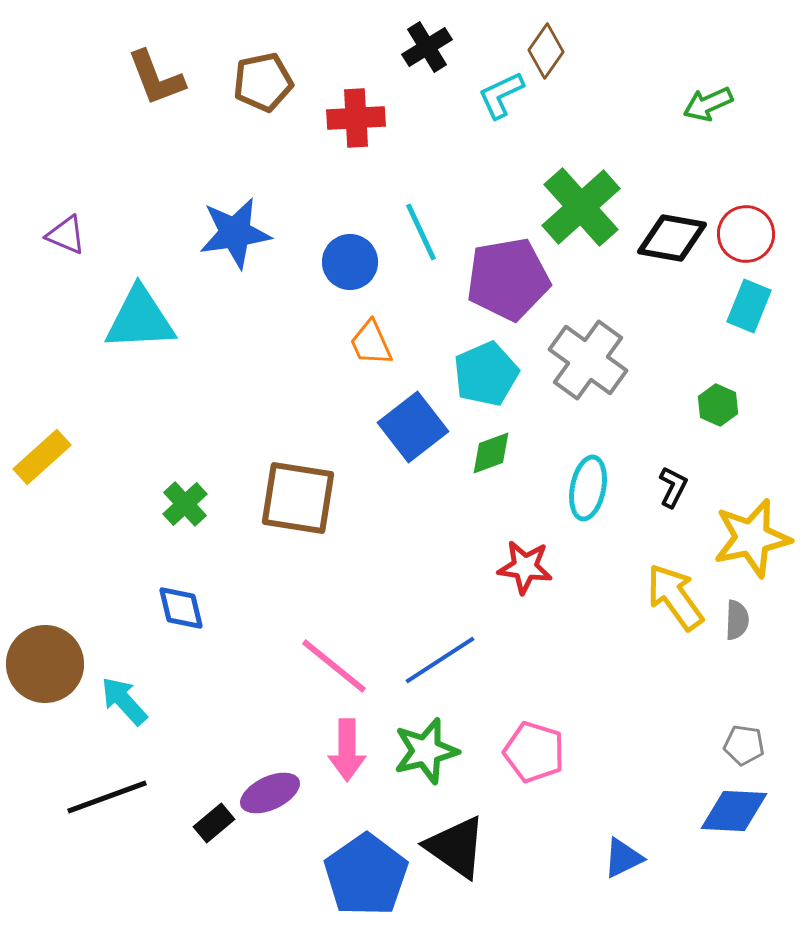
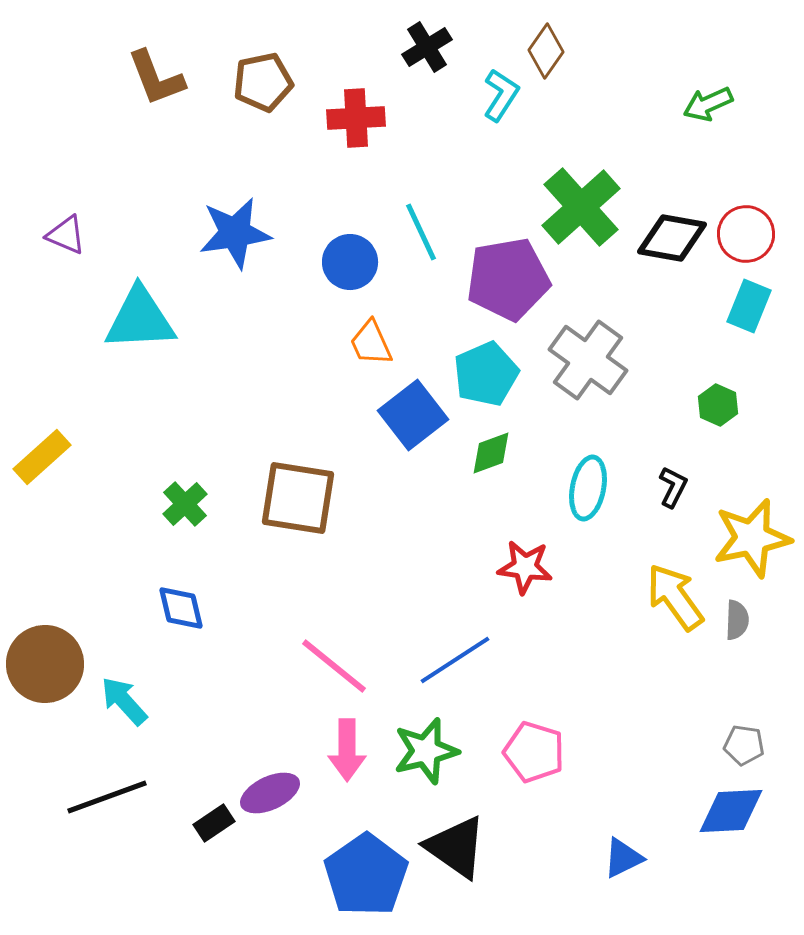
cyan L-shape at (501, 95): rotated 148 degrees clockwise
blue square at (413, 427): moved 12 px up
blue line at (440, 660): moved 15 px right
blue diamond at (734, 811): moved 3 px left; rotated 6 degrees counterclockwise
black rectangle at (214, 823): rotated 6 degrees clockwise
